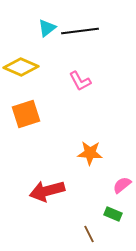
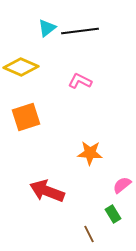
pink L-shape: rotated 145 degrees clockwise
orange square: moved 3 px down
red arrow: rotated 36 degrees clockwise
green rectangle: rotated 36 degrees clockwise
